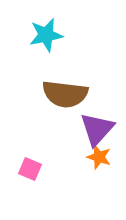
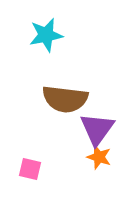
brown semicircle: moved 5 px down
purple triangle: rotated 6 degrees counterclockwise
pink square: rotated 10 degrees counterclockwise
